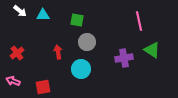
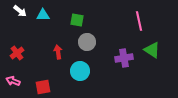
cyan circle: moved 1 px left, 2 px down
